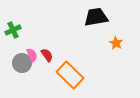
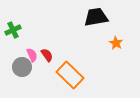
gray circle: moved 4 px down
